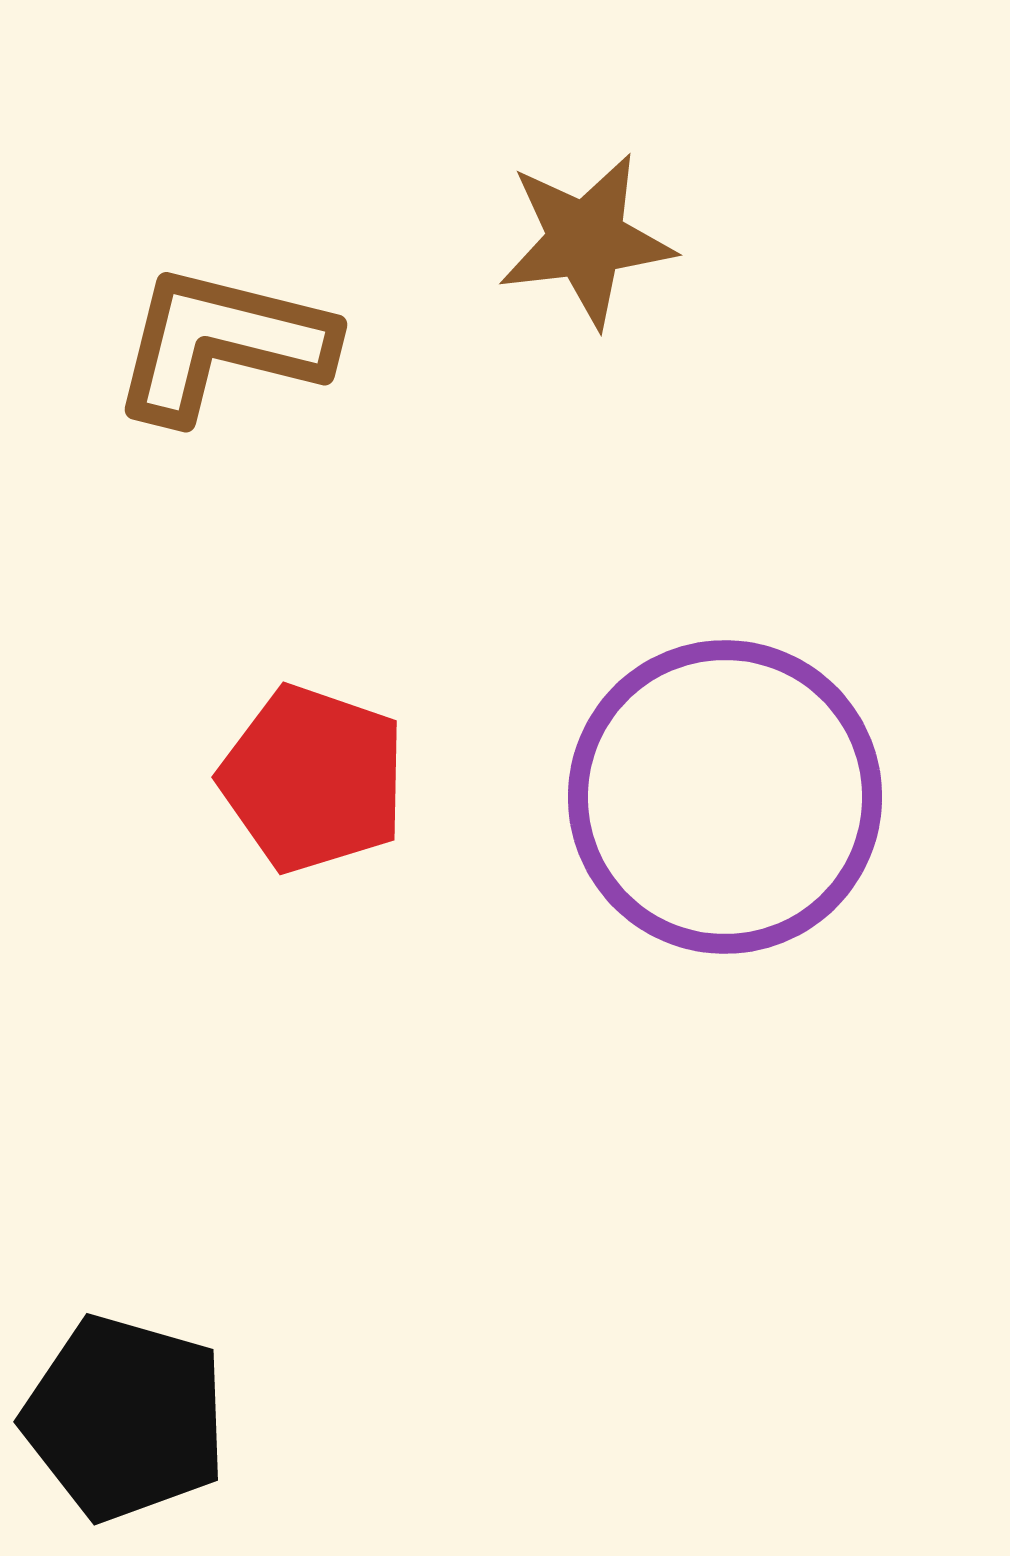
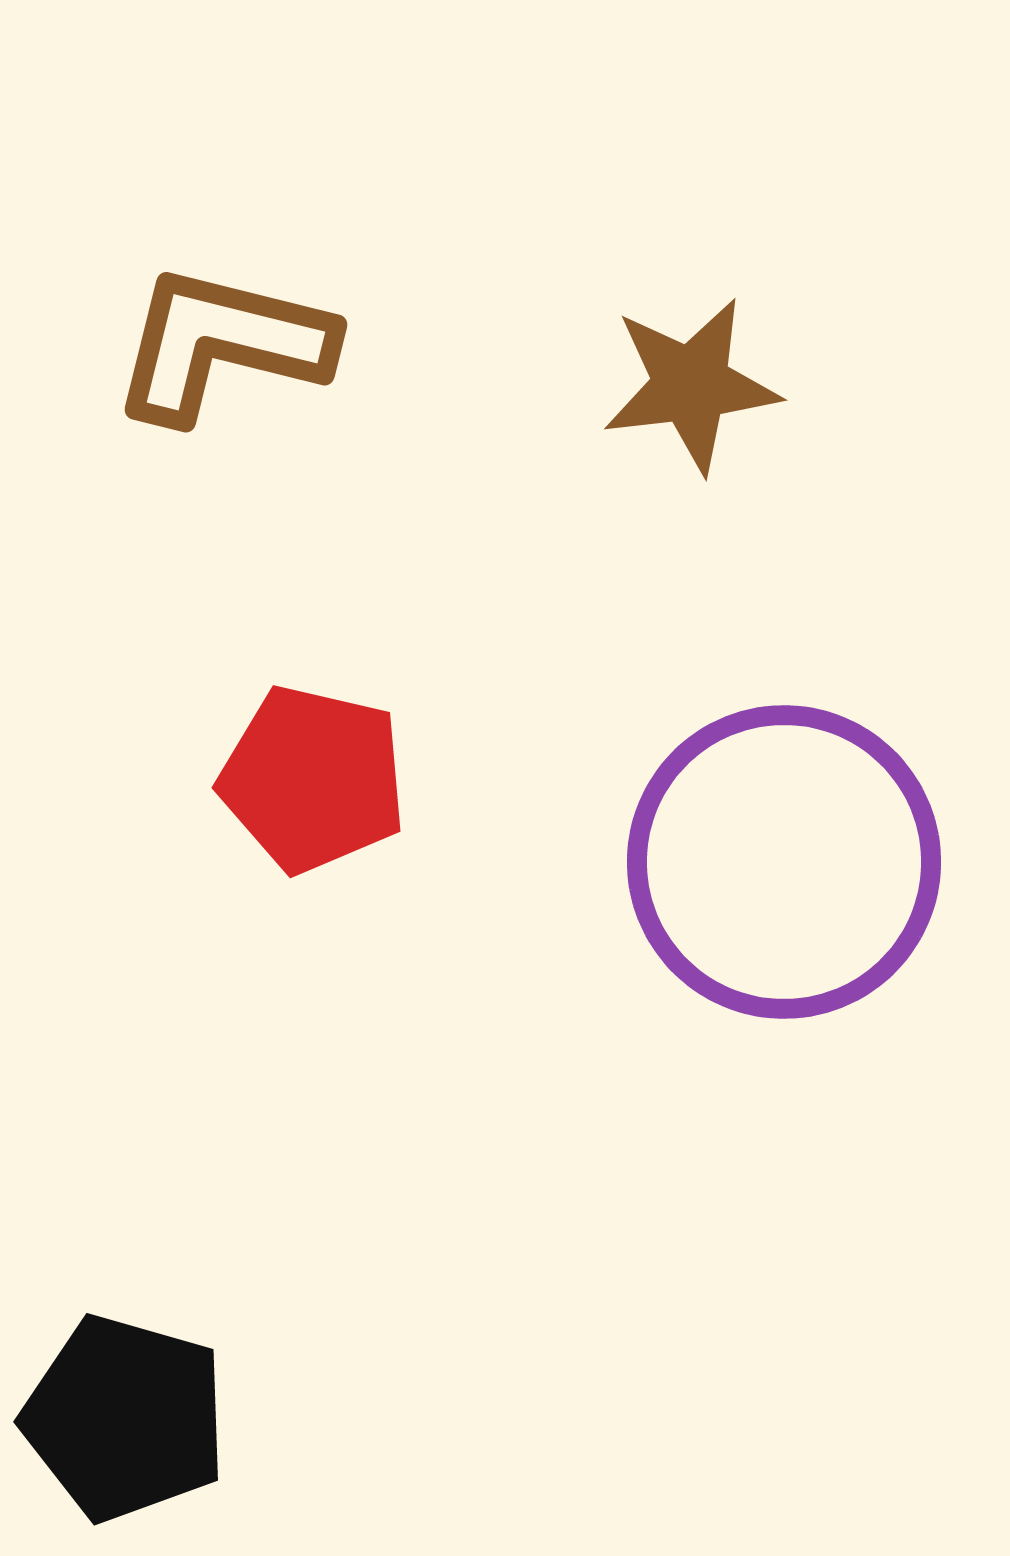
brown star: moved 105 px right, 145 px down
red pentagon: rotated 6 degrees counterclockwise
purple circle: moved 59 px right, 65 px down
